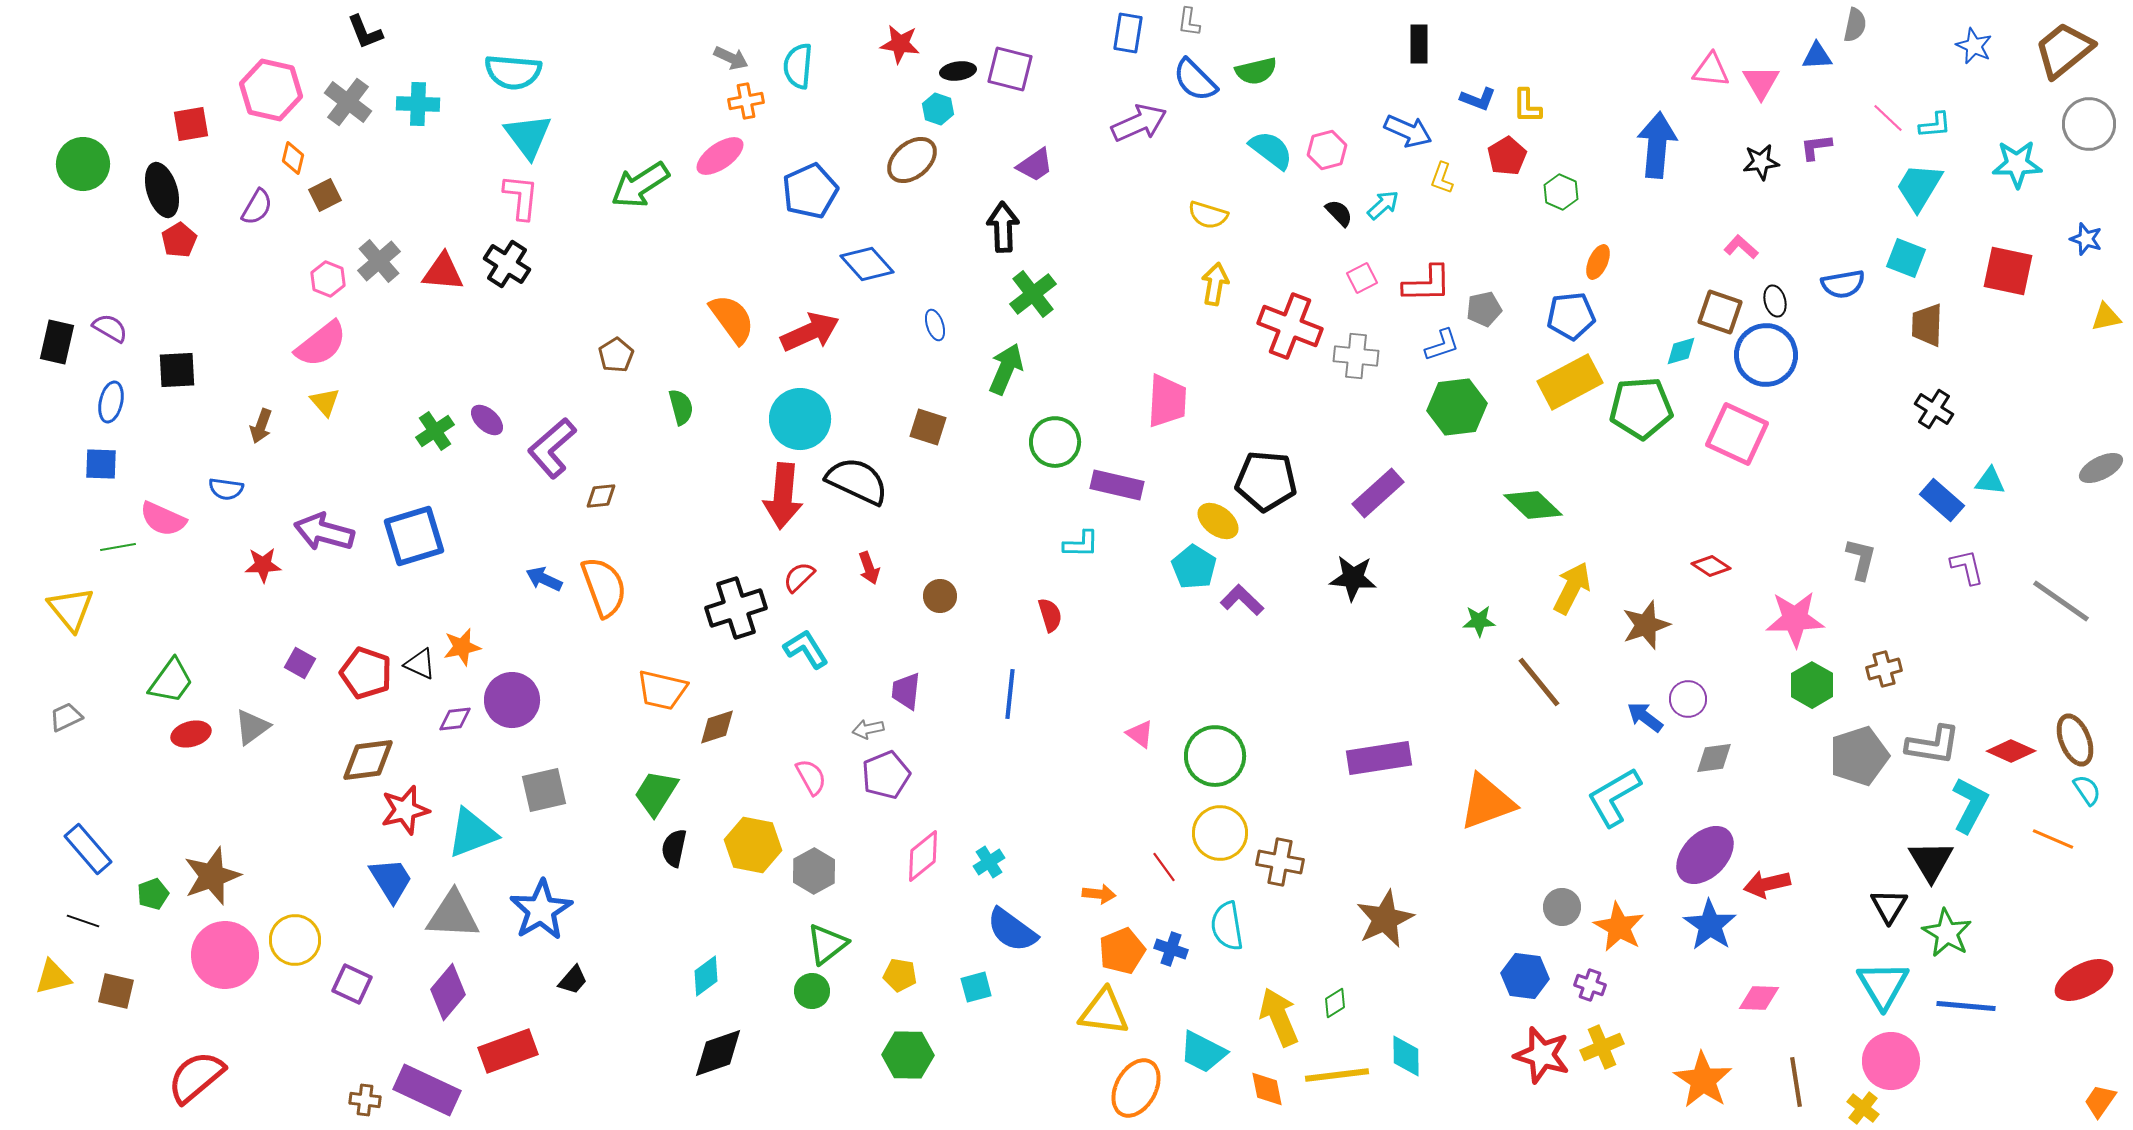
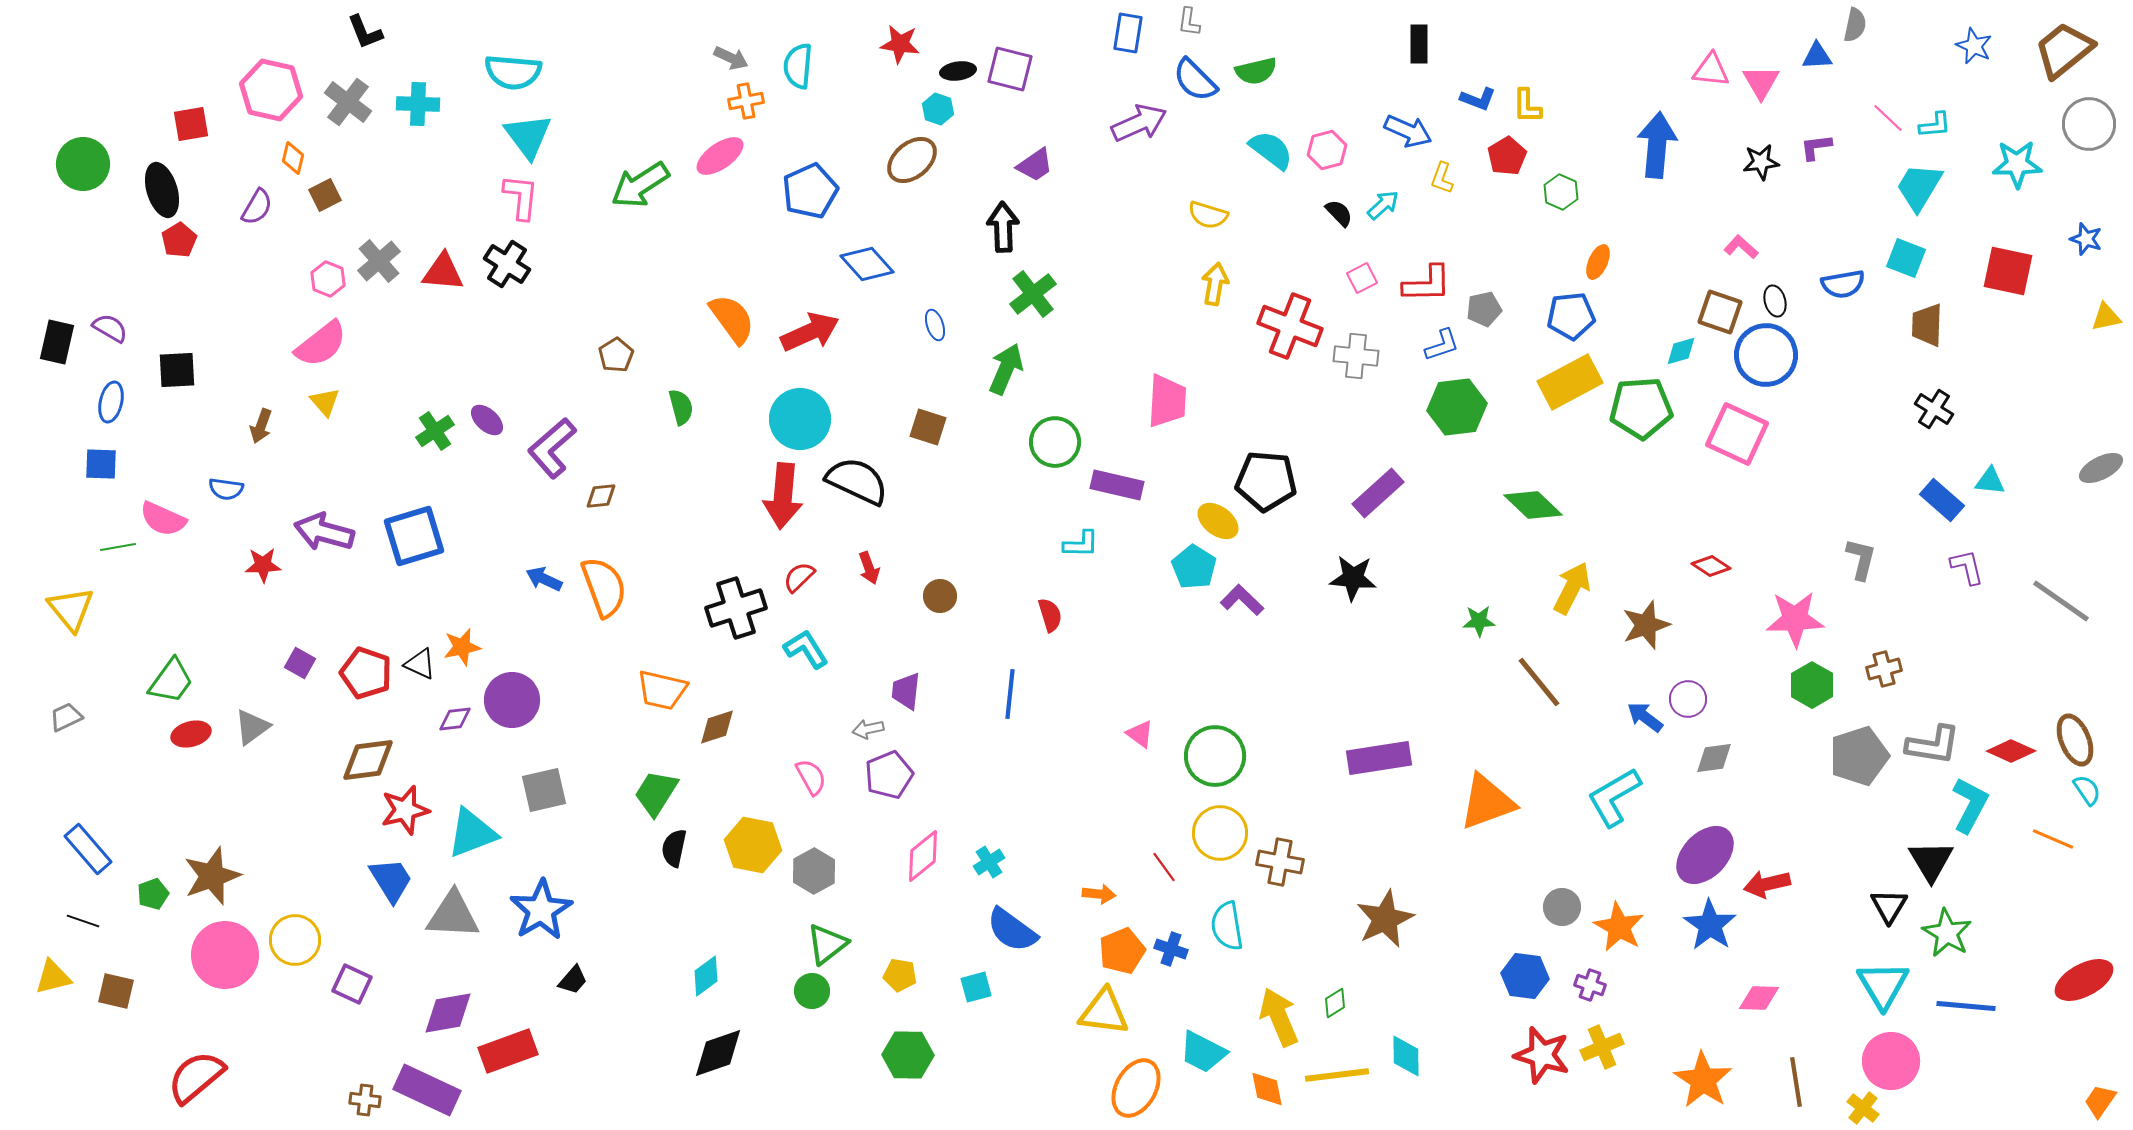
purple pentagon at (886, 775): moved 3 px right
purple diamond at (448, 992): moved 21 px down; rotated 40 degrees clockwise
